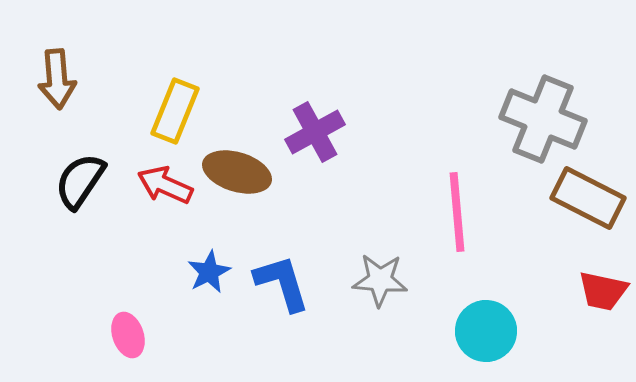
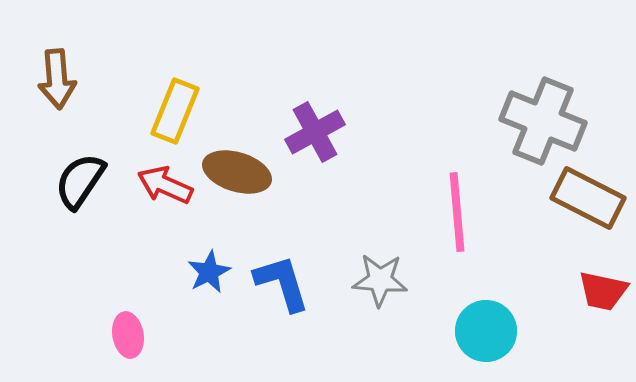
gray cross: moved 2 px down
pink ellipse: rotated 9 degrees clockwise
